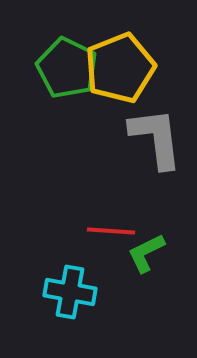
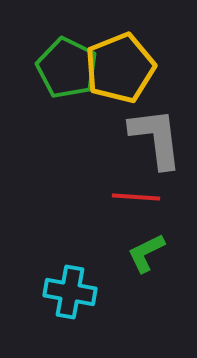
red line: moved 25 px right, 34 px up
